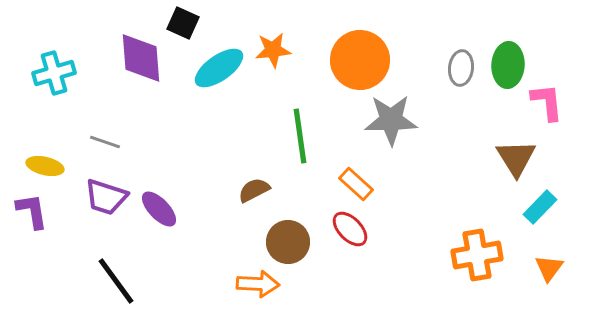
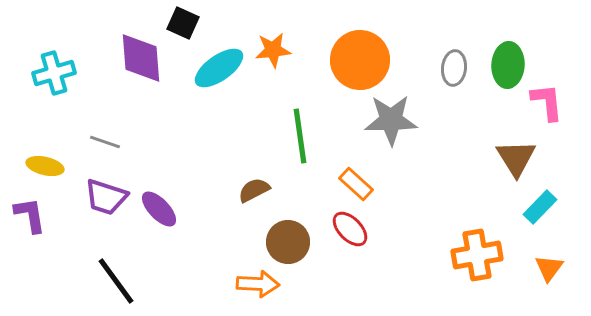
gray ellipse: moved 7 px left
purple L-shape: moved 2 px left, 4 px down
